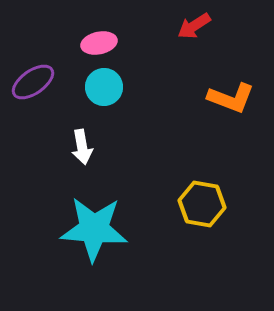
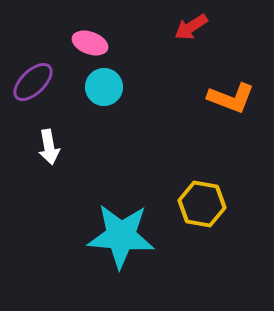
red arrow: moved 3 px left, 1 px down
pink ellipse: moved 9 px left; rotated 32 degrees clockwise
purple ellipse: rotated 9 degrees counterclockwise
white arrow: moved 33 px left
cyan star: moved 27 px right, 7 px down
